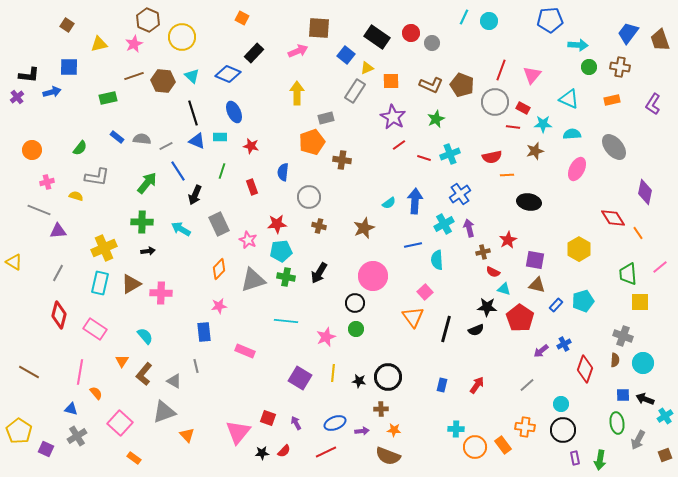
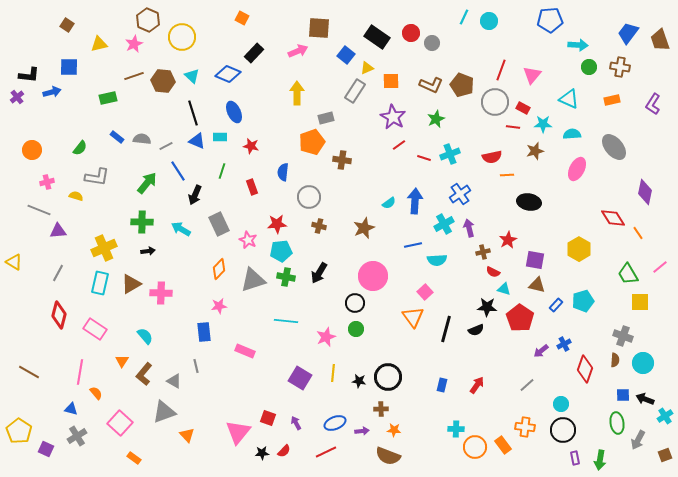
cyan semicircle at (437, 260): rotated 90 degrees counterclockwise
green trapezoid at (628, 274): rotated 25 degrees counterclockwise
